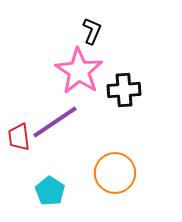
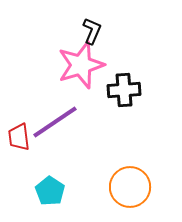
pink star: moved 2 px right, 6 px up; rotated 21 degrees clockwise
orange circle: moved 15 px right, 14 px down
